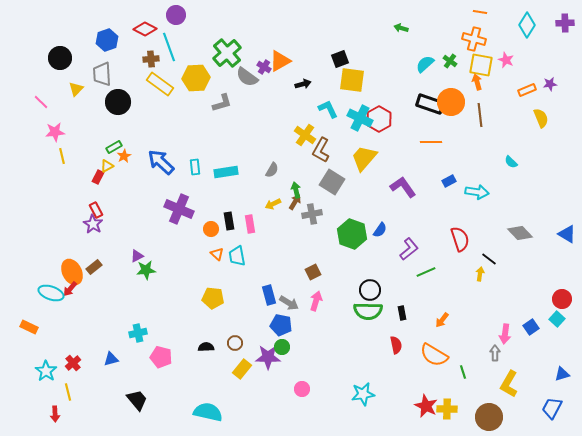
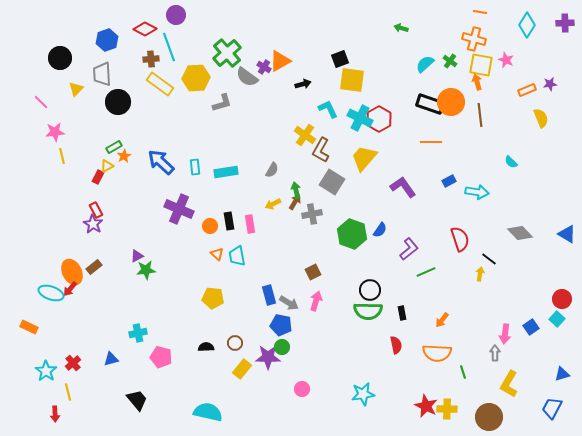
orange circle at (211, 229): moved 1 px left, 3 px up
orange semicircle at (434, 355): moved 3 px right, 2 px up; rotated 28 degrees counterclockwise
